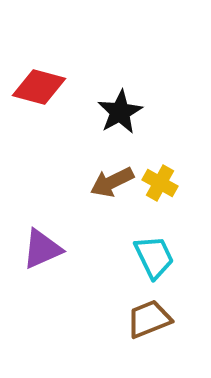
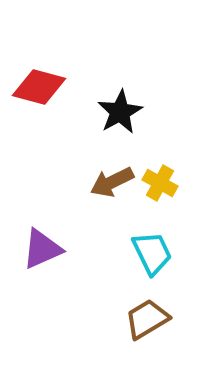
cyan trapezoid: moved 2 px left, 4 px up
brown trapezoid: moved 2 px left; rotated 9 degrees counterclockwise
